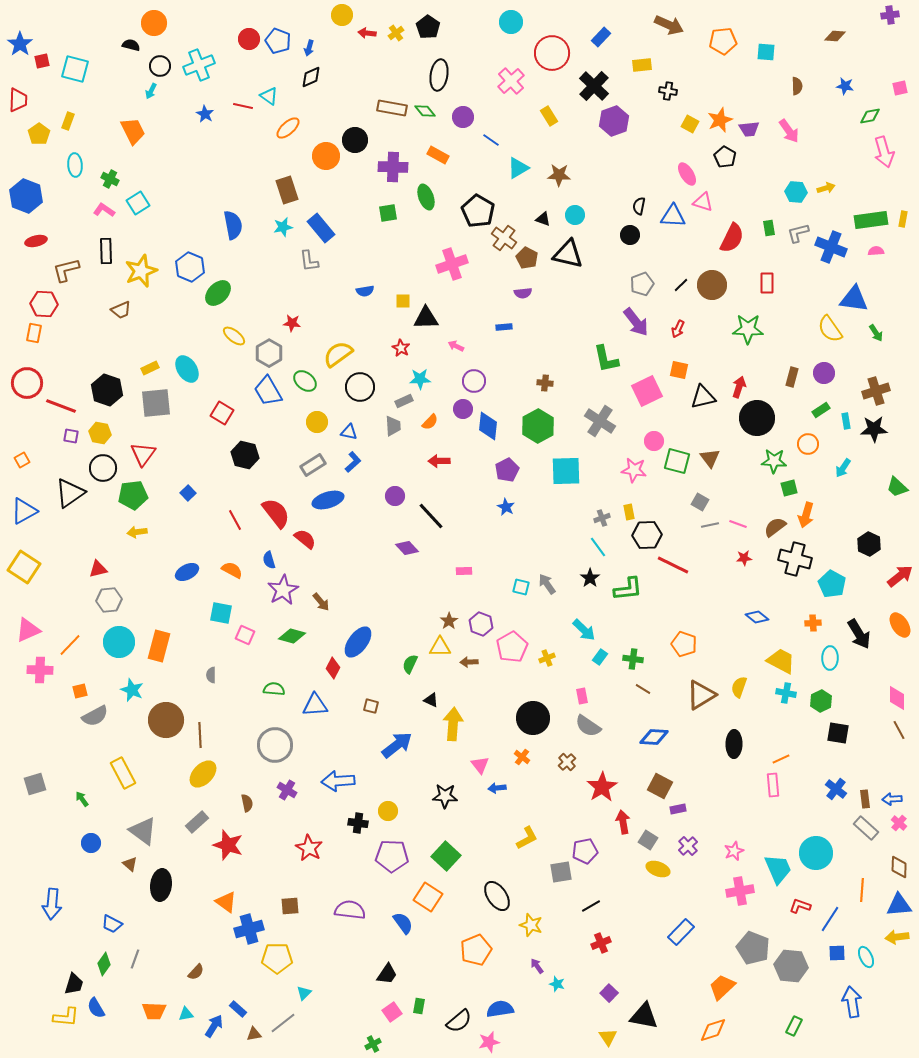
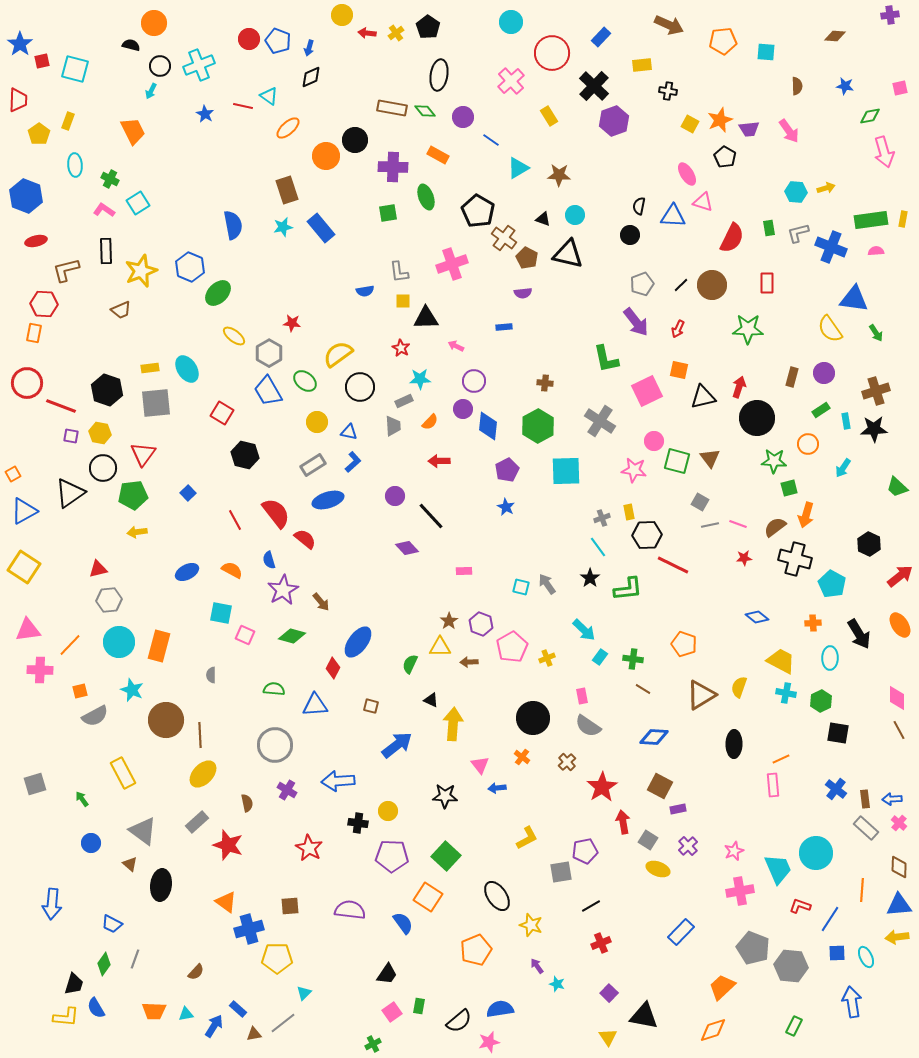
gray L-shape at (309, 261): moved 90 px right, 11 px down
yellow rectangle at (150, 368): rotated 18 degrees clockwise
orange square at (22, 460): moved 9 px left, 14 px down
pink triangle at (28, 630): rotated 16 degrees clockwise
